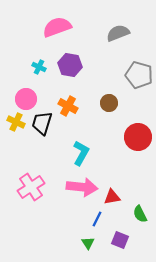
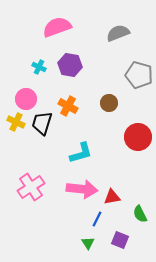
cyan L-shape: rotated 45 degrees clockwise
pink arrow: moved 2 px down
